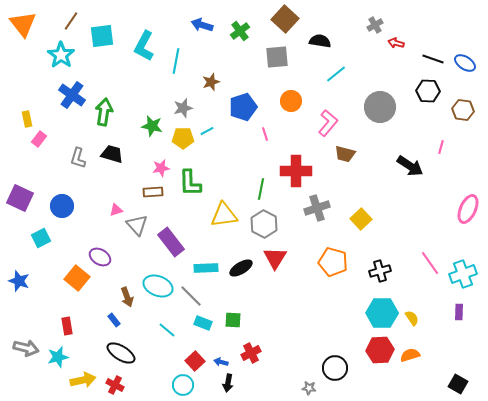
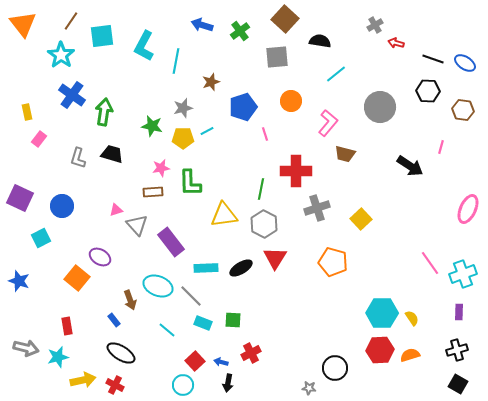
yellow rectangle at (27, 119): moved 7 px up
black cross at (380, 271): moved 77 px right, 79 px down
brown arrow at (127, 297): moved 3 px right, 3 px down
